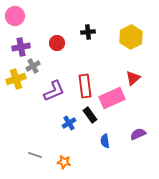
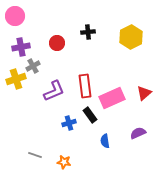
red triangle: moved 11 px right, 15 px down
blue cross: rotated 16 degrees clockwise
purple semicircle: moved 1 px up
